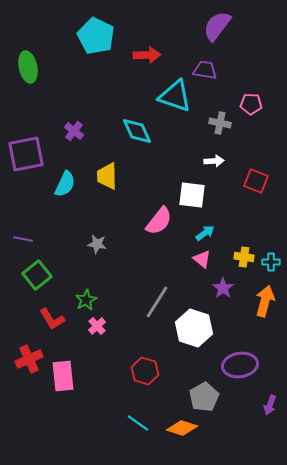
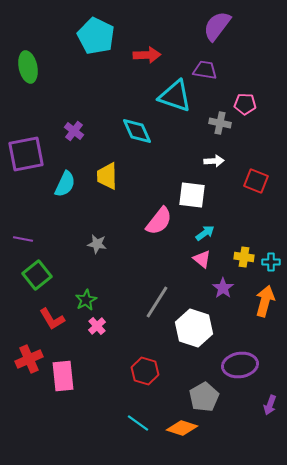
pink pentagon: moved 6 px left
